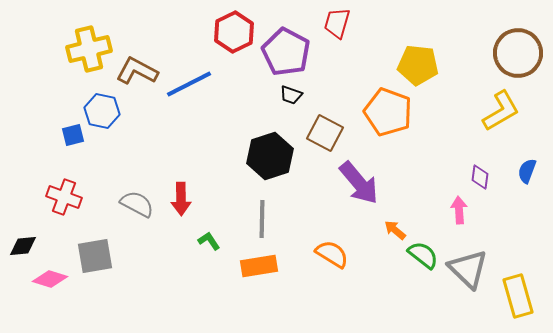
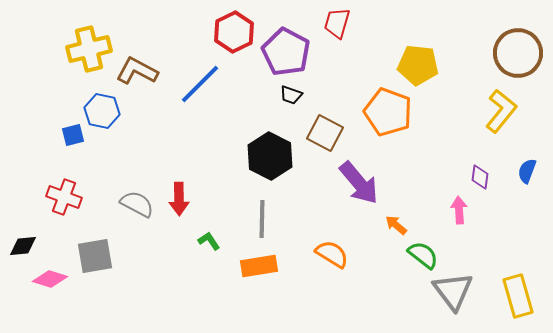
blue line: moved 11 px right; rotated 18 degrees counterclockwise
yellow L-shape: rotated 21 degrees counterclockwise
black hexagon: rotated 15 degrees counterclockwise
red arrow: moved 2 px left
orange arrow: moved 1 px right, 5 px up
gray triangle: moved 15 px left, 22 px down; rotated 9 degrees clockwise
